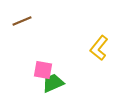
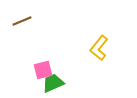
pink square: rotated 24 degrees counterclockwise
